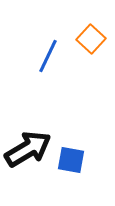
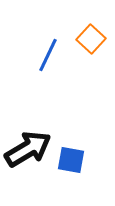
blue line: moved 1 px up
